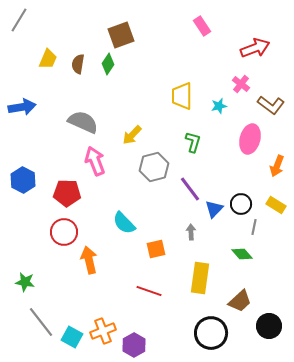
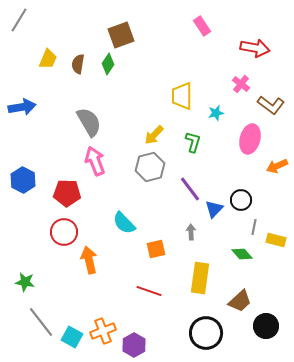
red arrow at (255, 48): rotated 32 degrees clockwise
cyan star at (219, 106): moved 3 px left, 7 px down
gray semicircle at (83, 122): moved 6 px right; rotated 36 degrees clockwise
yellow arrow at (132, 135): moved 22 px right
orange arrow at (277, 166): rotated 45 degrees clockwise
gray hexagon at (154, 167): moved 4 px left
black circle at (241, 204): moved 4 px up
yellow rectangle at (276, 205): moved 35 px down; rotated 18 degrees counterclockwise
black circle at (269, 326): moved 3 px left
black circle at (211, 333): moved 5 px left
